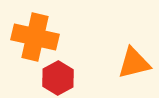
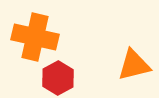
orange triangle: moved 2 px down
